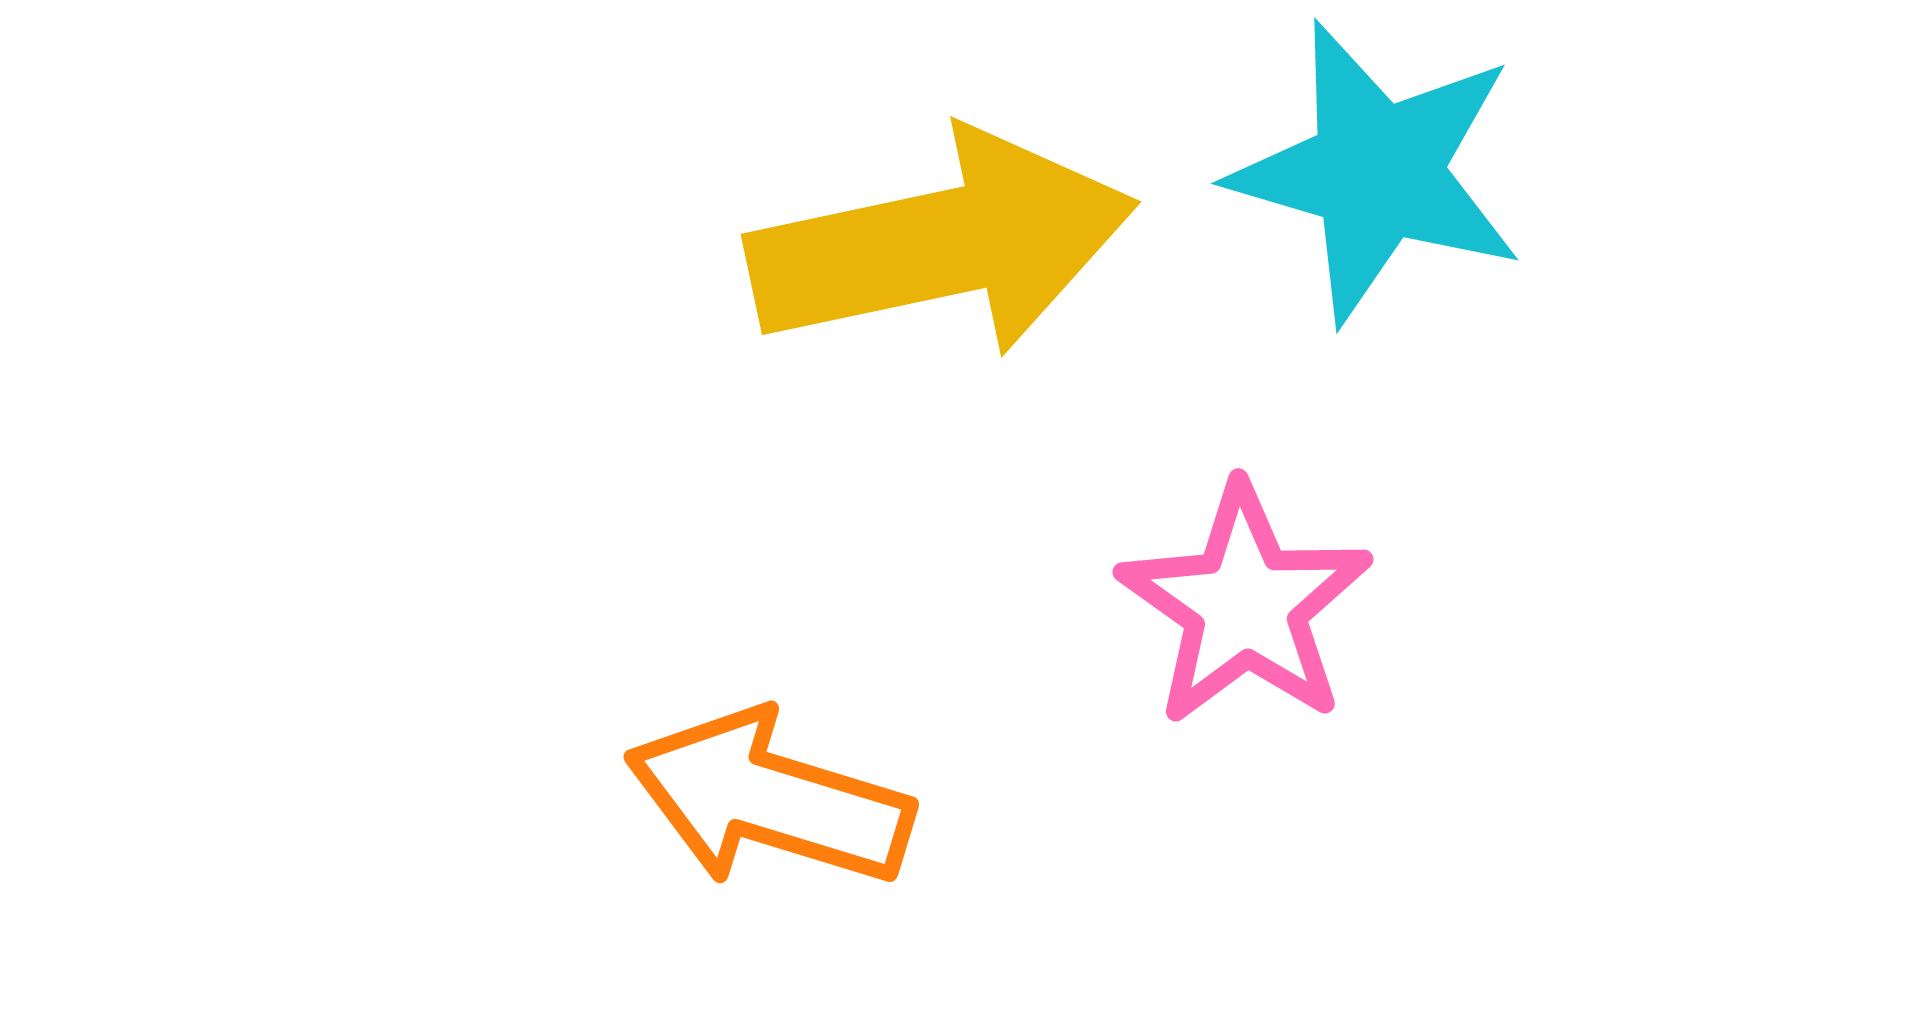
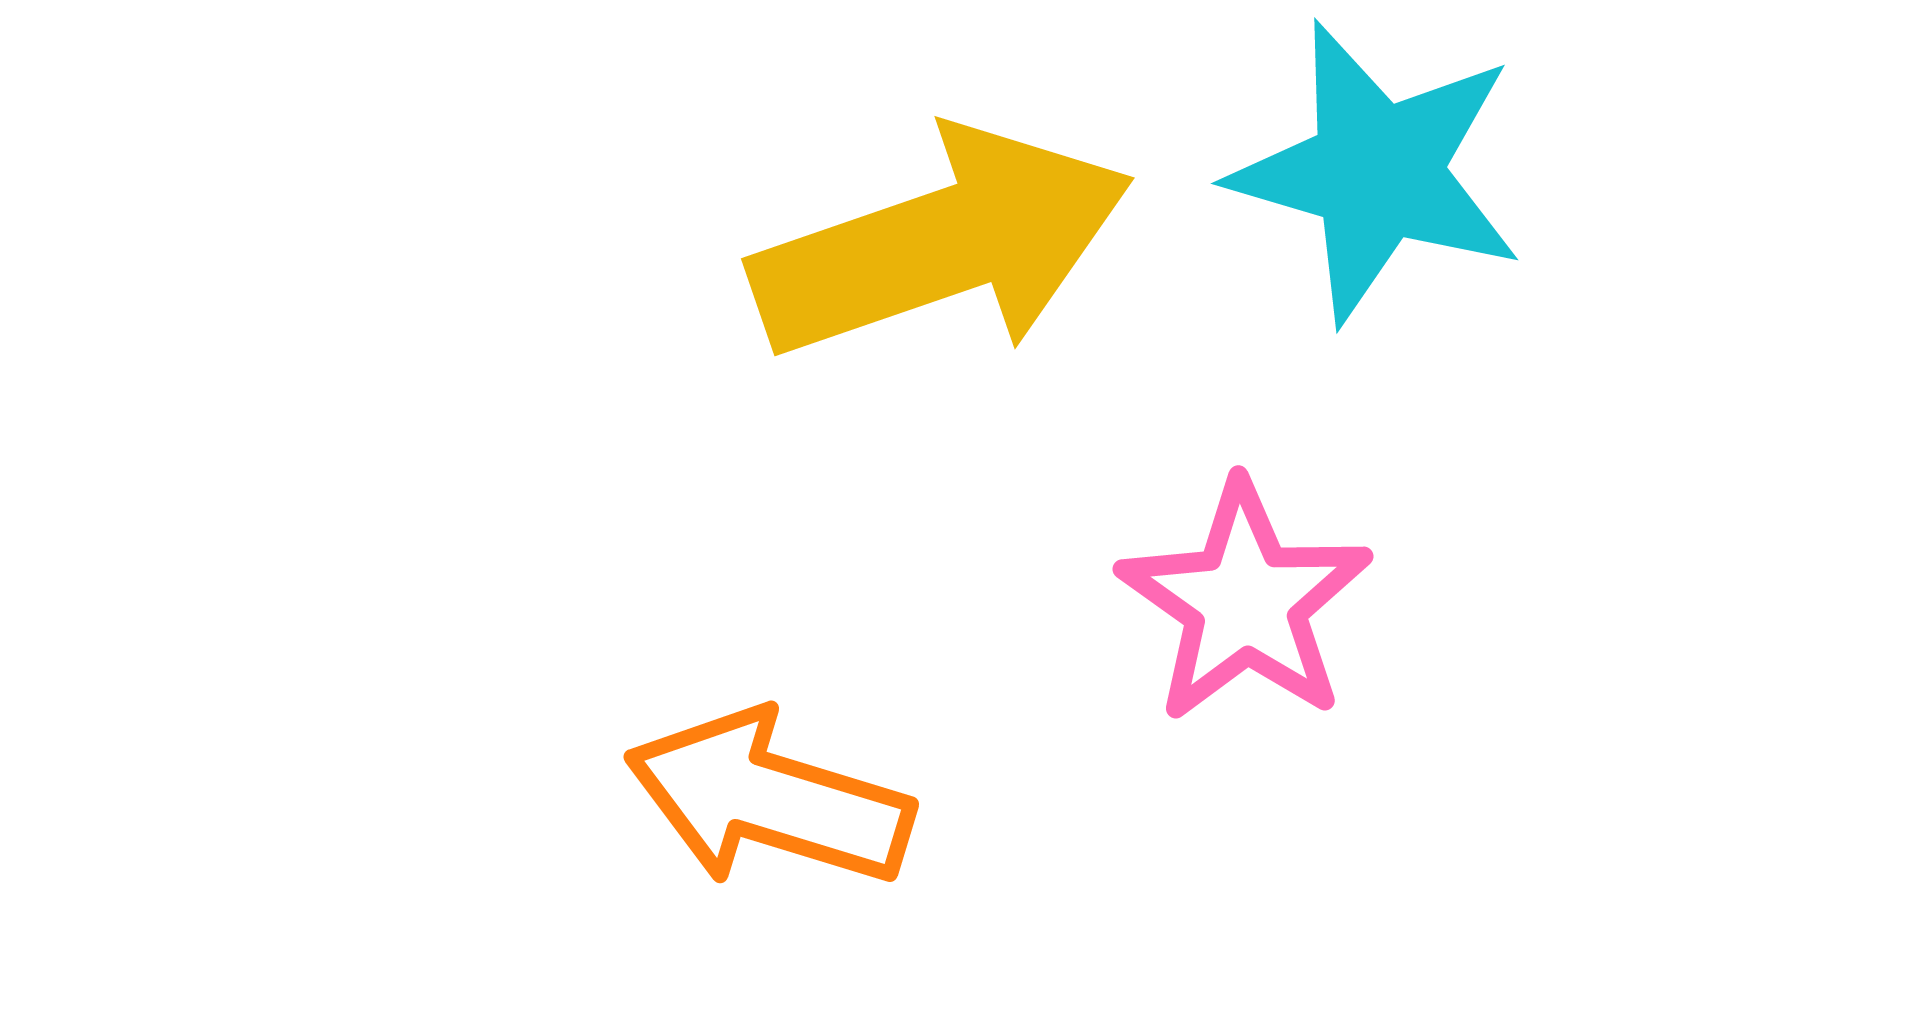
yellow arrow: rotated 7 degrees counterclockwise
pink star: moved 3 px up
